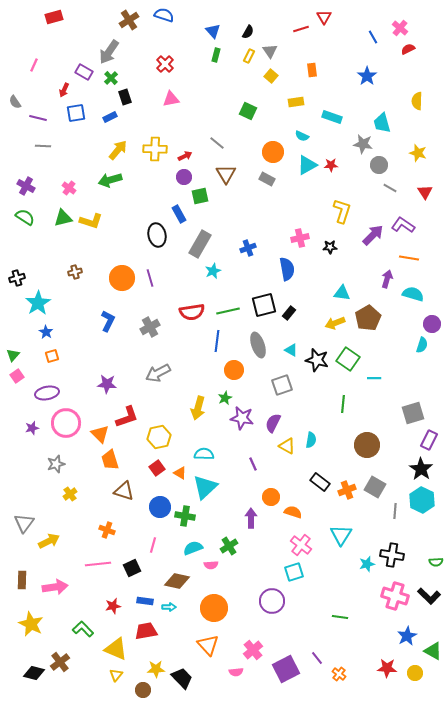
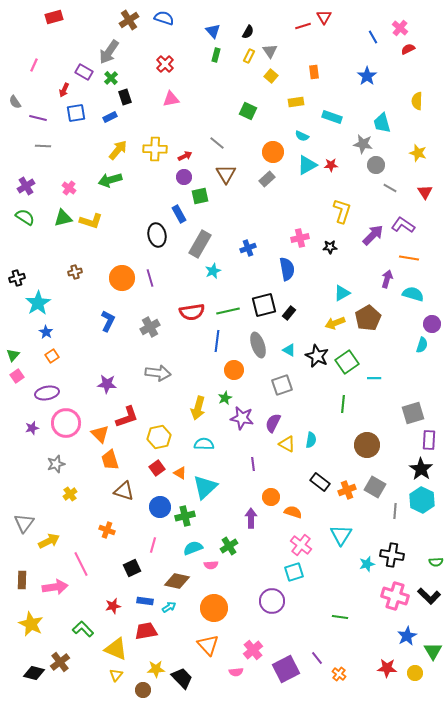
blue semicircle at (164, 15): moved 3 px down
red line at (301, 29): moved 2 px right, 3 px up
orange rectangle at (312, 70): moved 2 px right, 2 px down
gray circle at (379, 165): moved 3 px left
gray rectangle at (267, 179): rotated 70 degrees counterclockwise
purple cross at (26, 186): rotated 30 degrees clockwise
cyan triangle at (342, 293): rotated 36 degrees counterclockwise
cyan triangle at (291, 350): moved 2 px left
orange square at (52, 356): rotated 16 degrees counterclockwise
green square at (348, 359): moved 1 px left, 3 px down; rotated 20 degrees clockwise
black star at (317, 360): moved 4 px up; rotated 10 degrees clockwise
gray arrow at (158, 373): rotated 145 degrees counterclockwise
purple rectangle at (429, 440): rotated 24 degrees counterclockwise
yellow triangle at (287, 446): moved 2 px up
cyan semicircle at (204, 454): moved 10 px up
purple line at (253, 464): rotated 16 degrees clockwise
green cross at (185, 516): rotated 24 degrees counterclockwise
pink line at (98, 564): moved 17 px left; rotated 70 degrees clockwise
cyan arrow at (169, 607): rotated 32 degrees counterclockwise
green triangle at (433, 651): rotated 30 degrees clockwise
